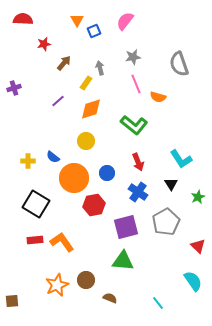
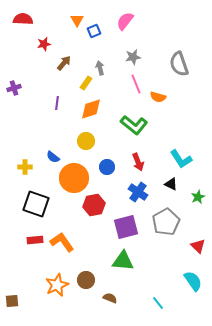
purple line: moved 1 px left, 2 px down; rotated 40 degrees counterclockwise
yellow cross: moved 3 px left, 6 px down
blue circle: moved 6 px up
black triangle: rotated 32 degrees counterclockwise
black square: rotated 12 degrees counterclockwise
